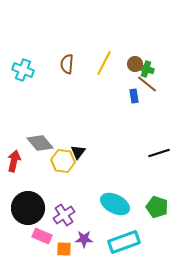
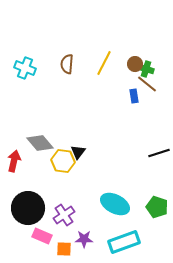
cyan cross: moved 2 px right, 2 px up
